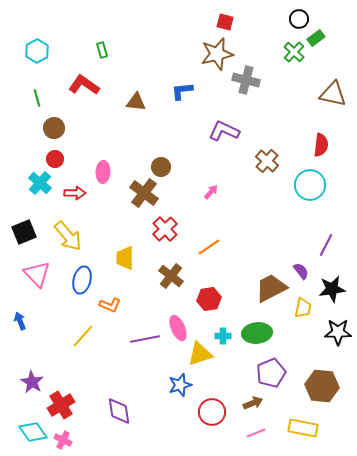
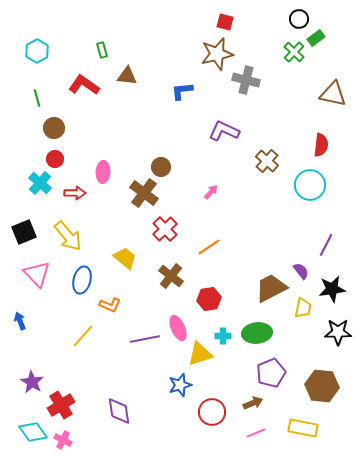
brown triangle at (136, 102): moved 9 px left, 26 px up
yellow trapezoid at (125, 258): rotated 130 degrees clockwise
